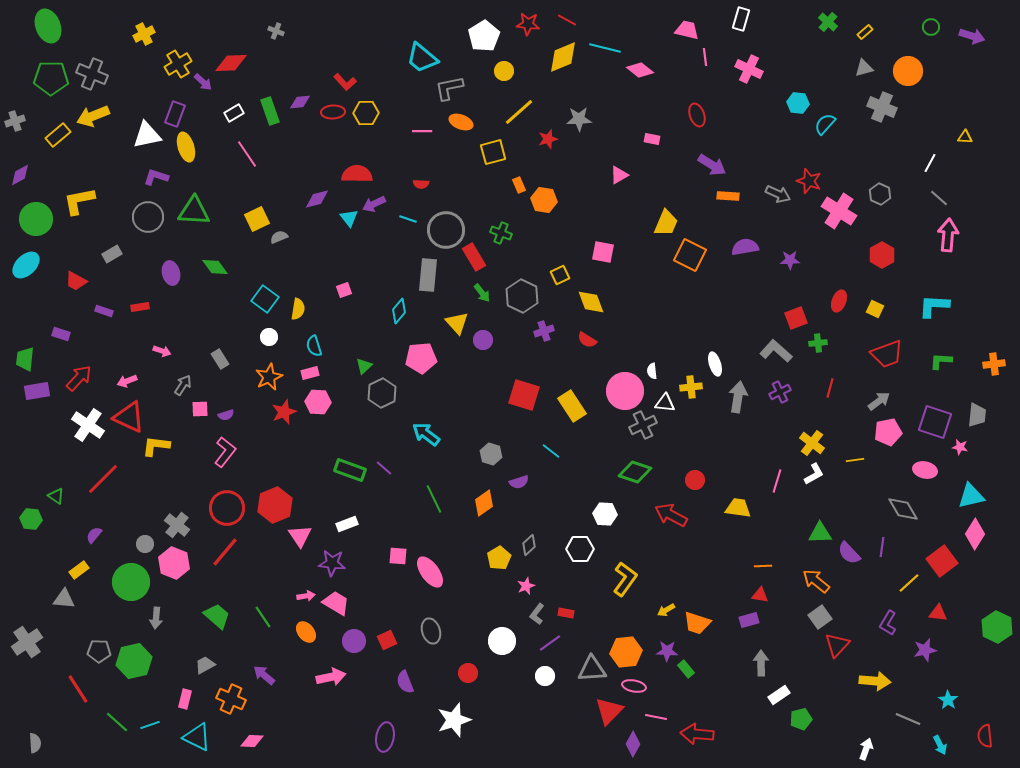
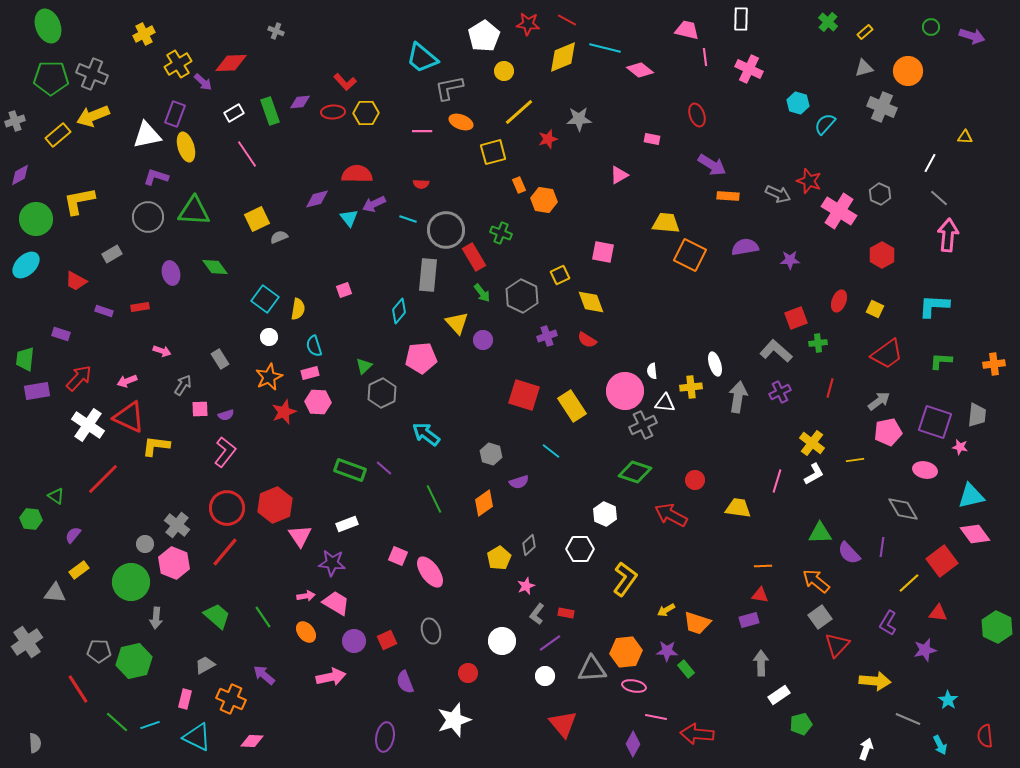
white rectangle at (741, 19): rotated 15 degrees counterclockwise
cyan hexagon at (798, 103): rotated 10 degrees clockwise
yellow trapezoid at (666, 223): rotated 108 degrees counterclockwise
purple cross at (544, 331): moved 3 px right, 5 px down
red trapezoid at (887, 354): rotated 16 degrees counterclockwise
white hexagon at (605, 514): rotated 20 degrees clockwise
pink diamond at (975, 534): rotated 68 degrees counterclockwise
purple semicircle at (94, 535): moved 21 px left
pink square at (398, 556): rotated 18 degrees clockwise
gray triangle at (64, 599): moved 9 px left, 6 px up
red triangle at (609, 711): moved 46 px left, 13 px down; rotated 24 degrees counterclockwise
green pentagon at (801, 719): moved 5 px down
